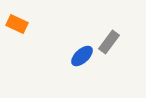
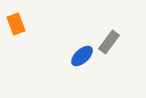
orange rectangle: moved 1 px left; rotated 45 degrees clockwise
